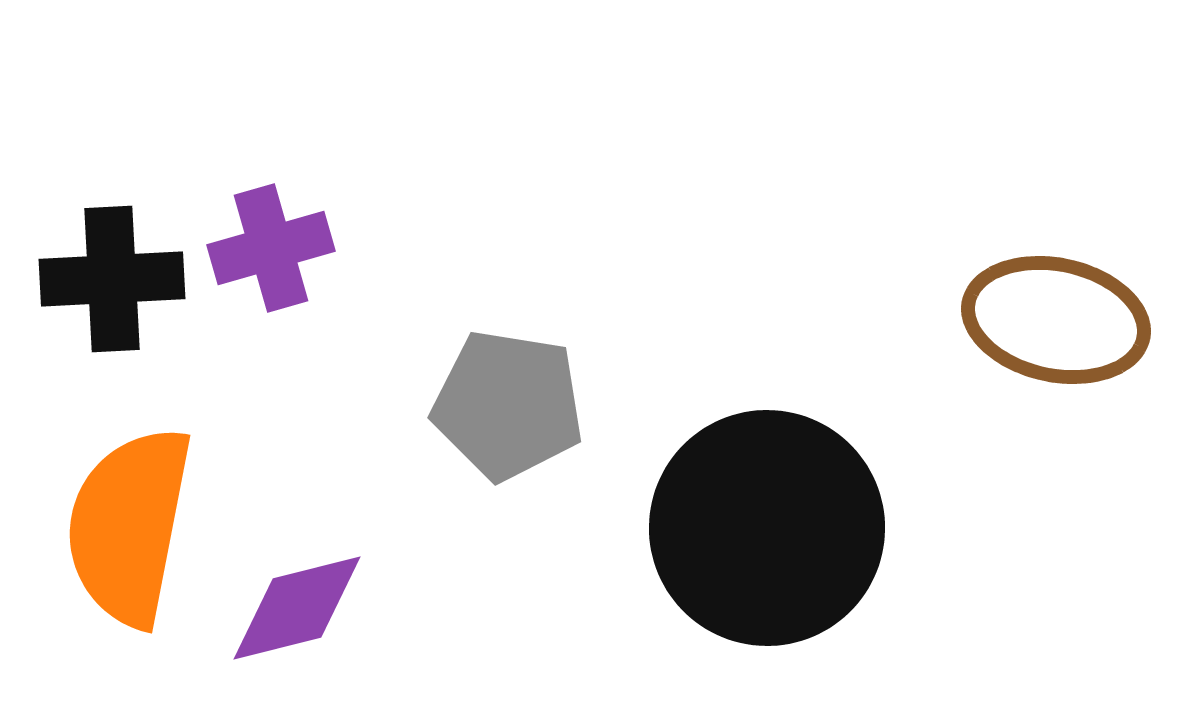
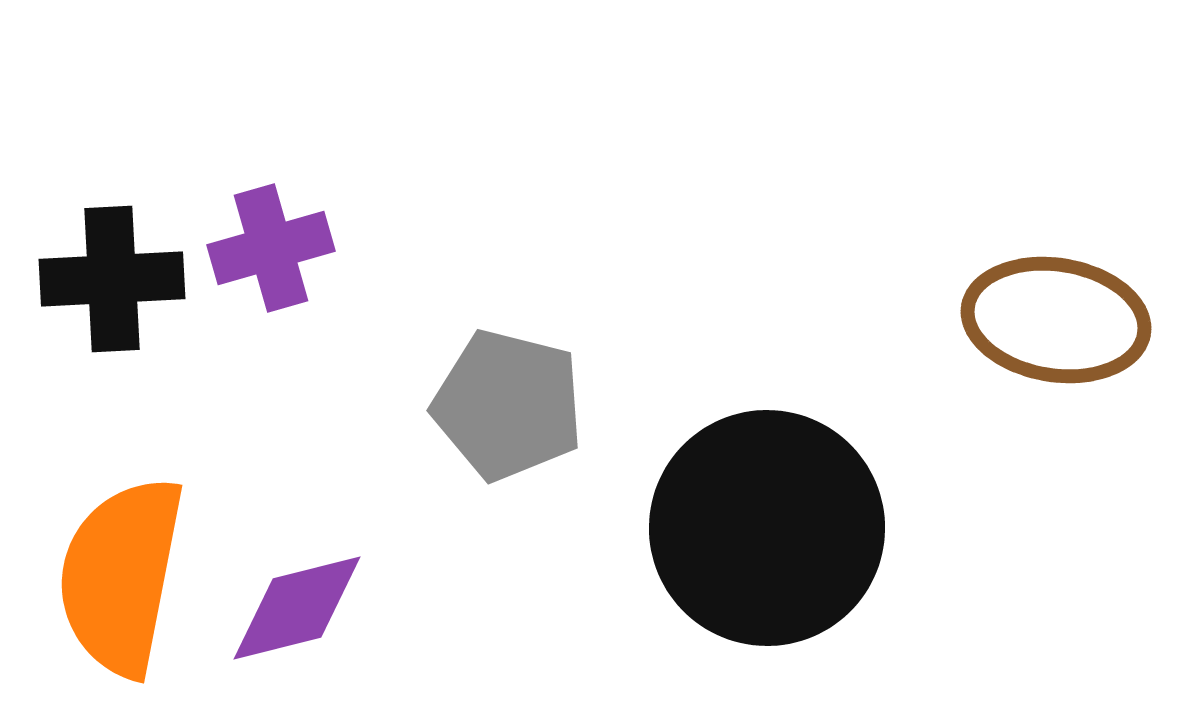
brown ellipse: rotated 3 degrees counterclockwise
gray pentagon: rotated 5 degrees clockwise
orange semicircle: moved 8 px left, 50 px down
